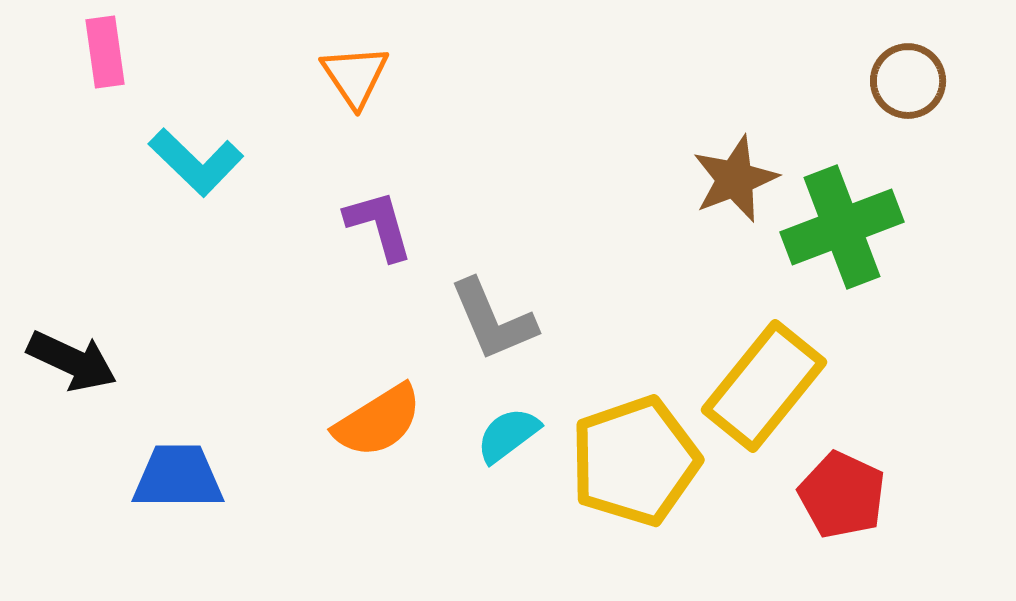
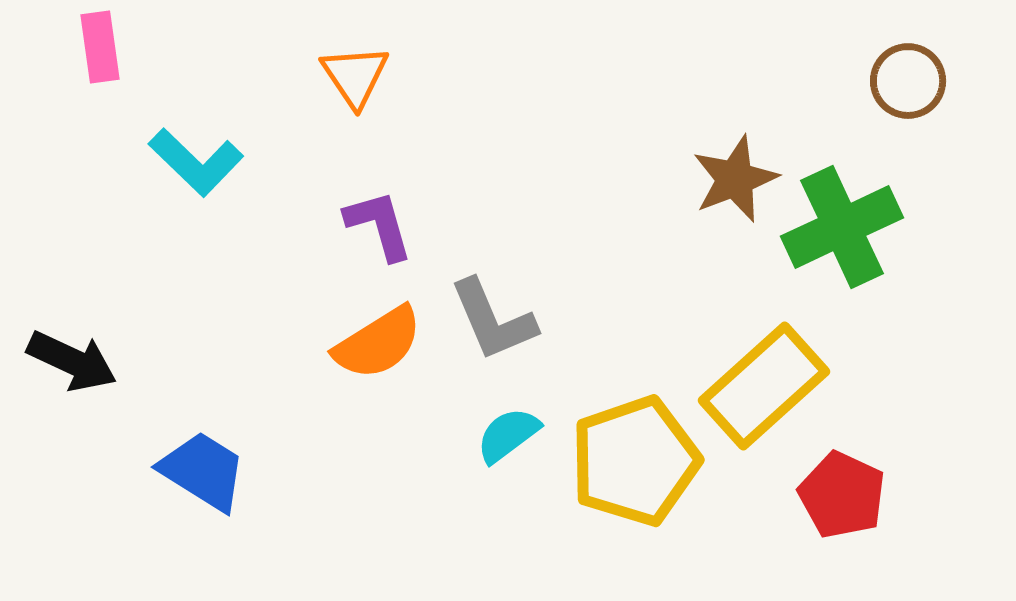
pink rectangle: moved 5 px left, 5 px up
green cross: rotated 4 degrees counterclockwise
yellow rectangle: rotated 9 degrees clockwise
orange semicircle: moved 78 px up
blue trapezoid: moved 25 px right, 6 px up; rotated 32 degrees clockwise
